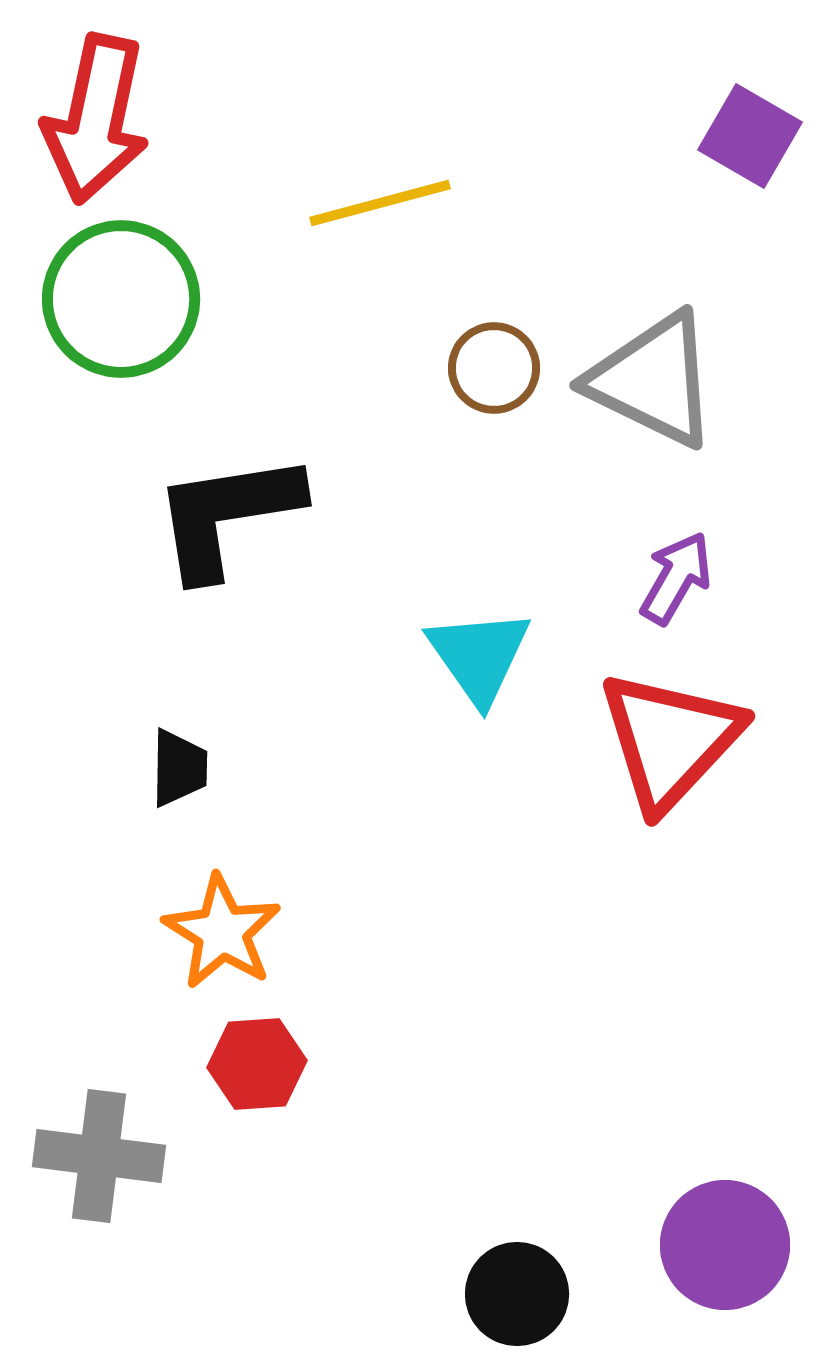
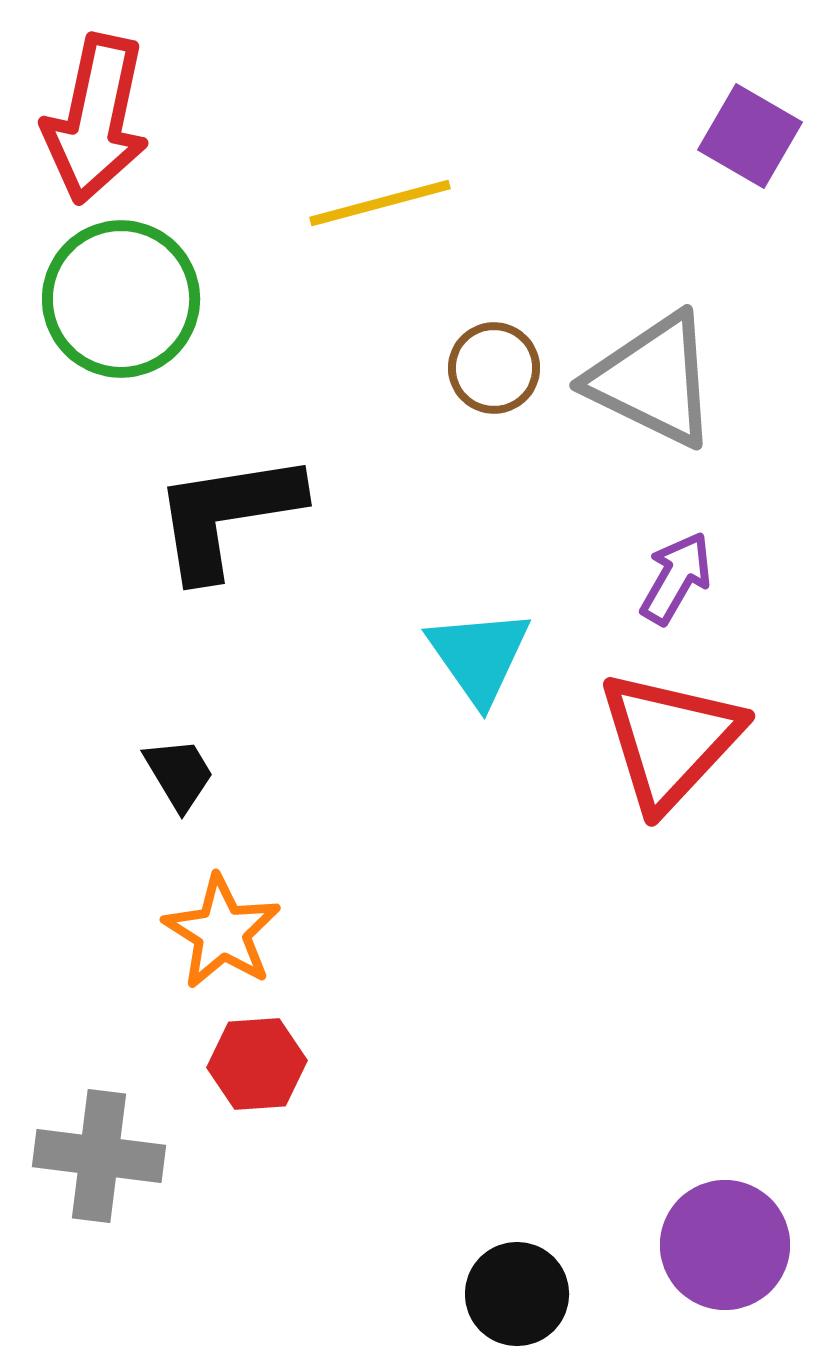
black trapezoid: moved 6 px down; rotated 32 degrees counterclockwise
